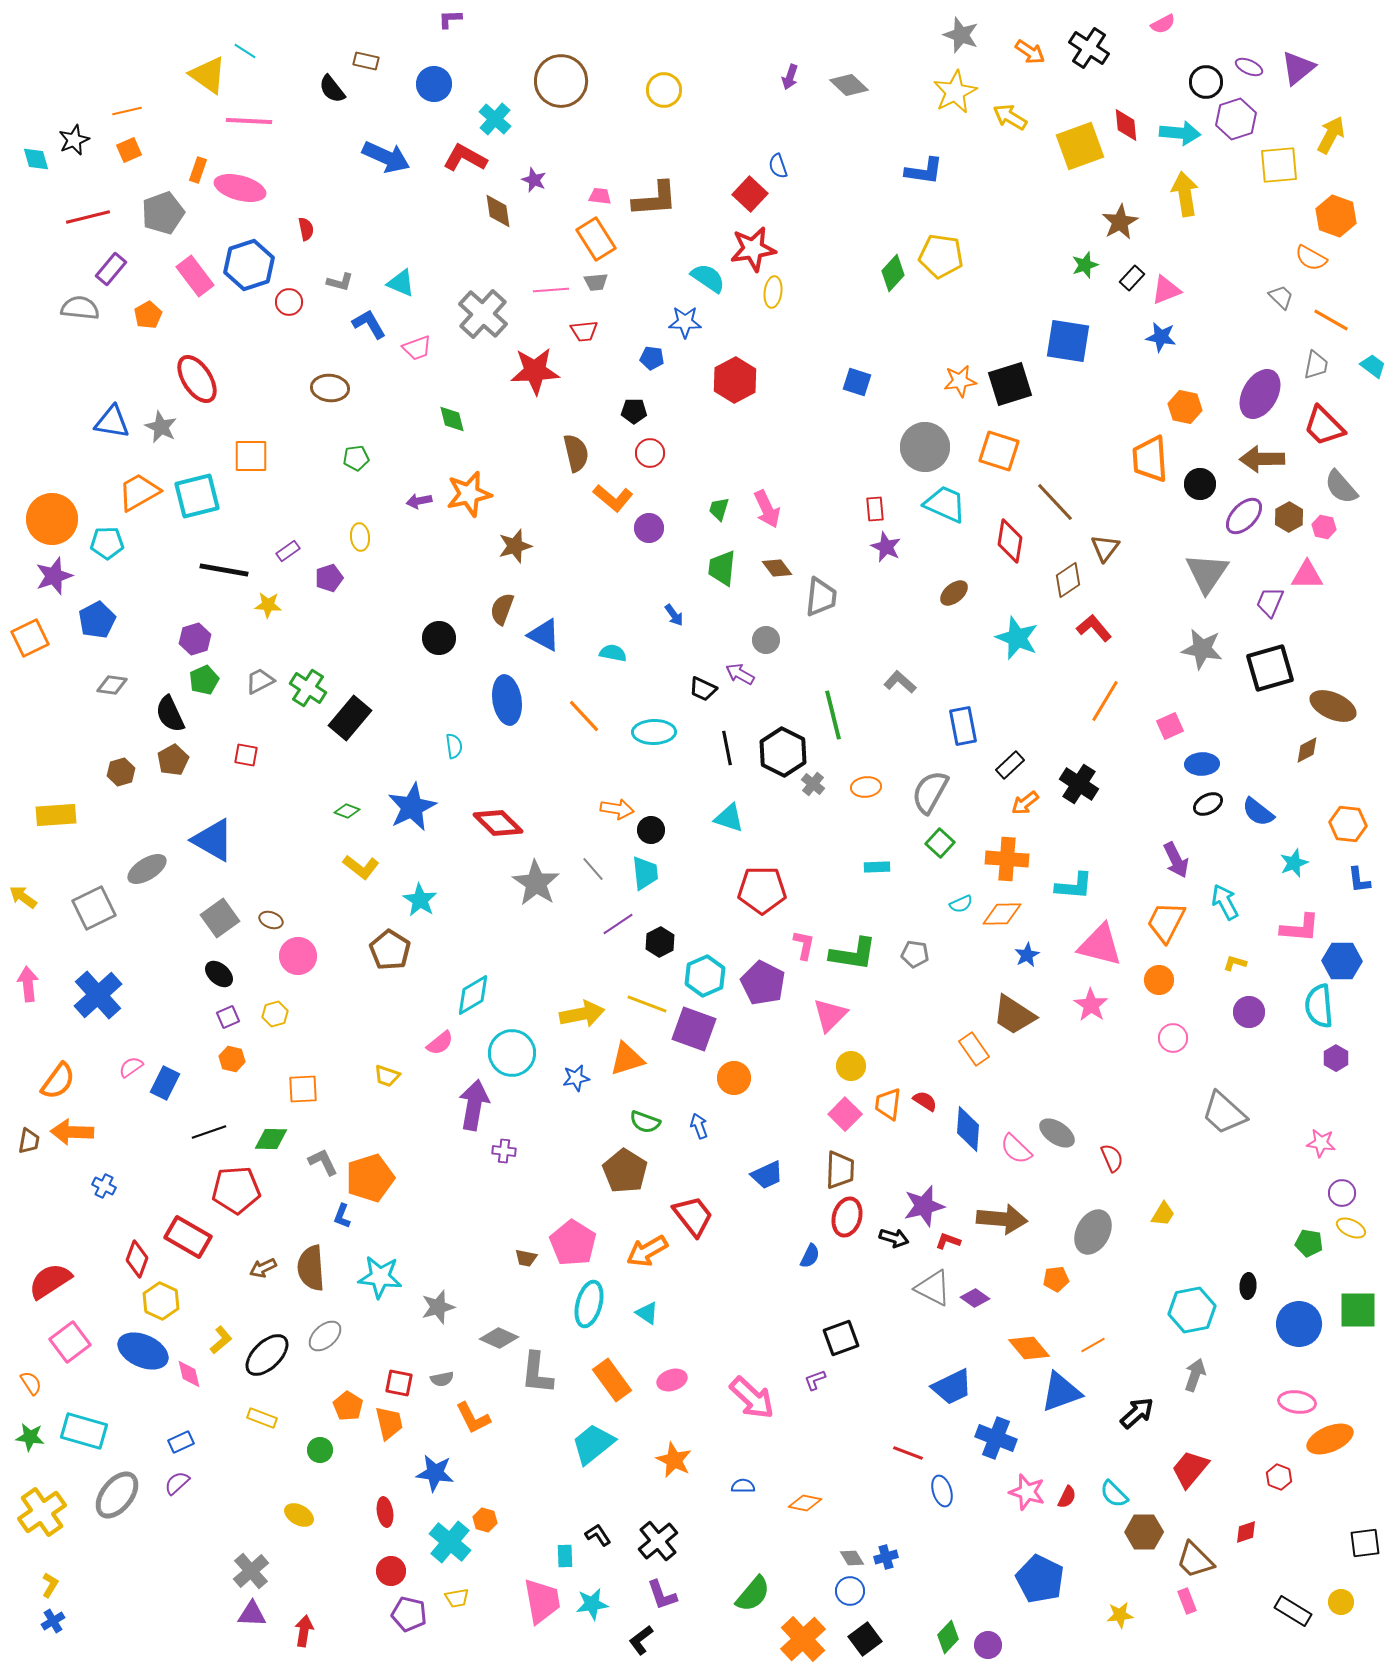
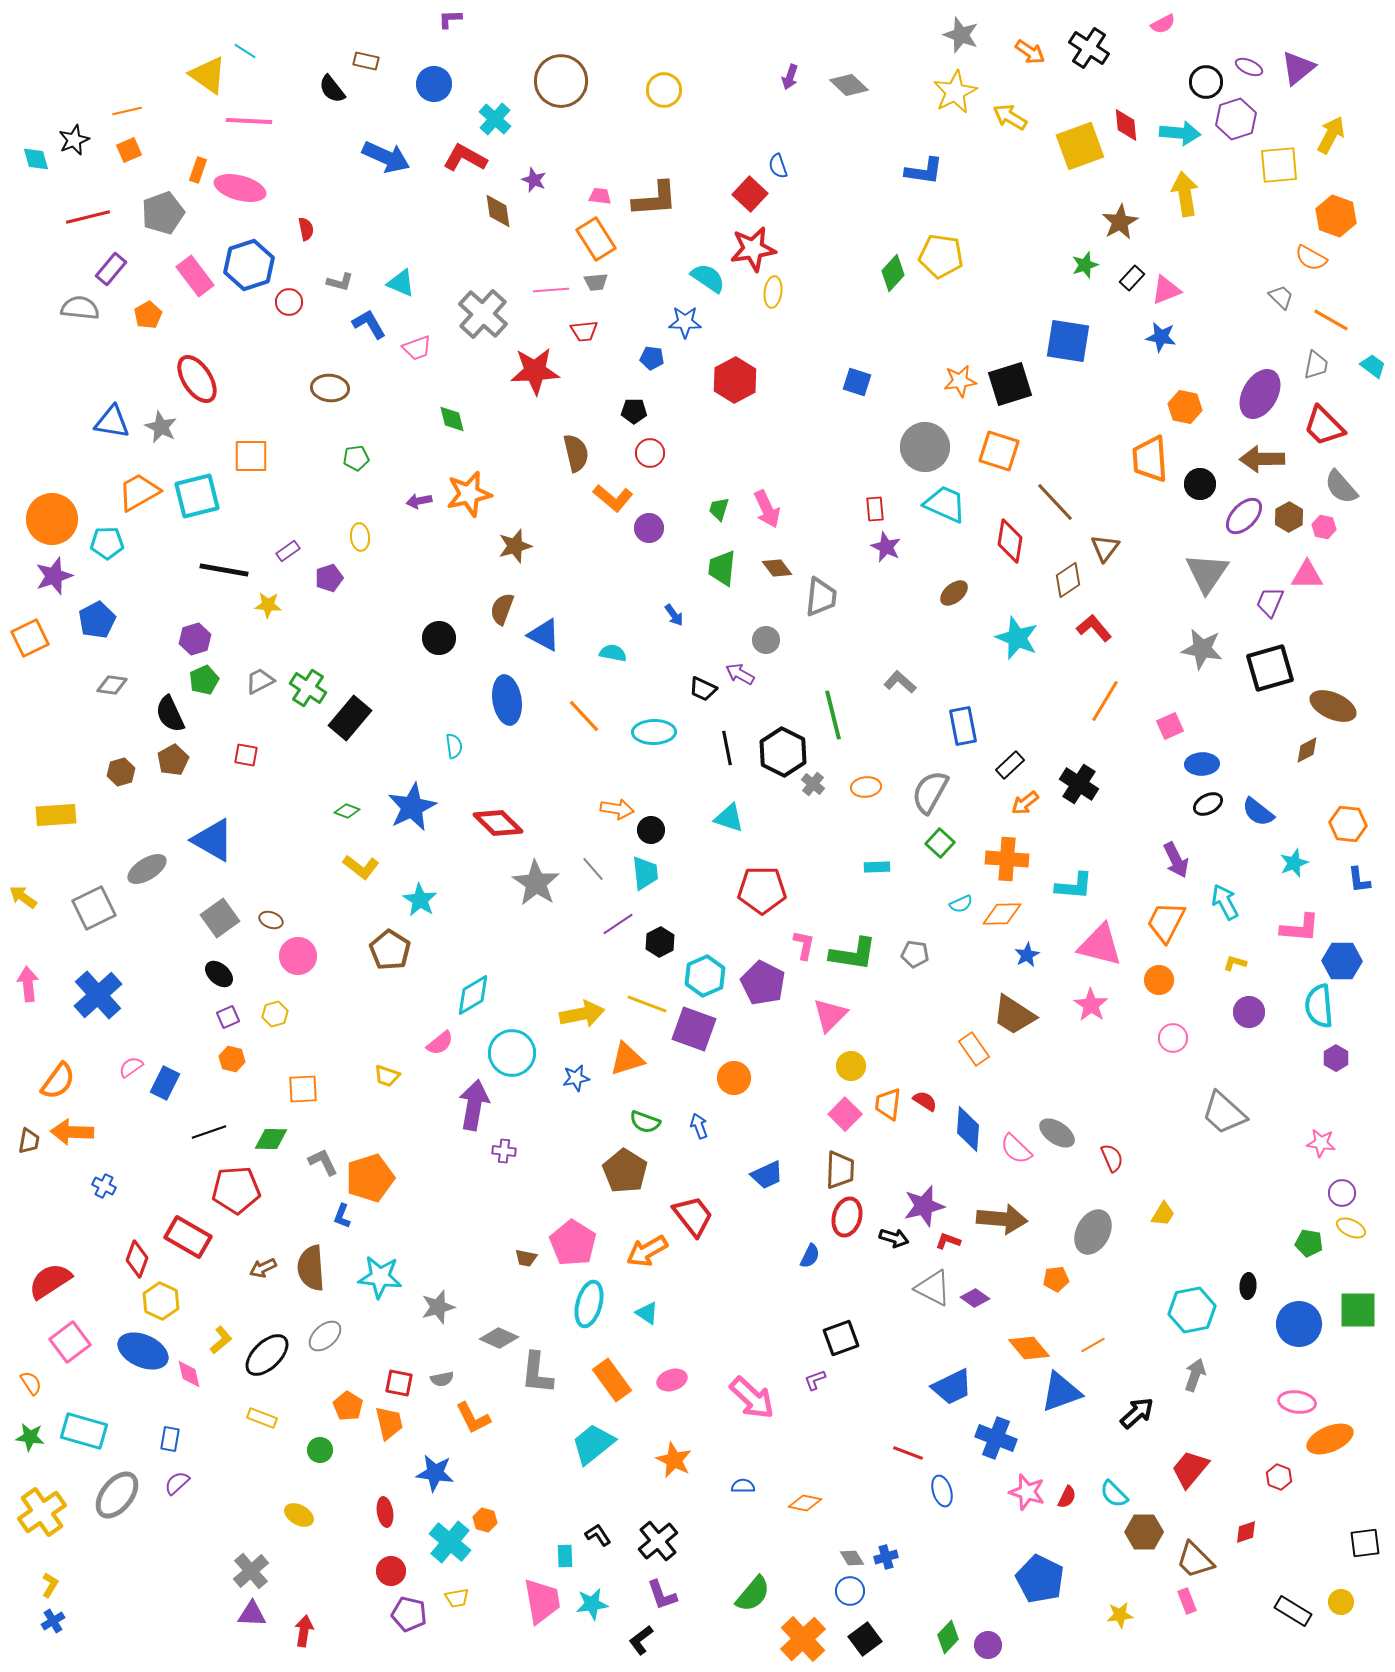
blue rectangle at (181, 1442): moved 11 px left, 3 px up; rotated 55 degrees counterclockwise
